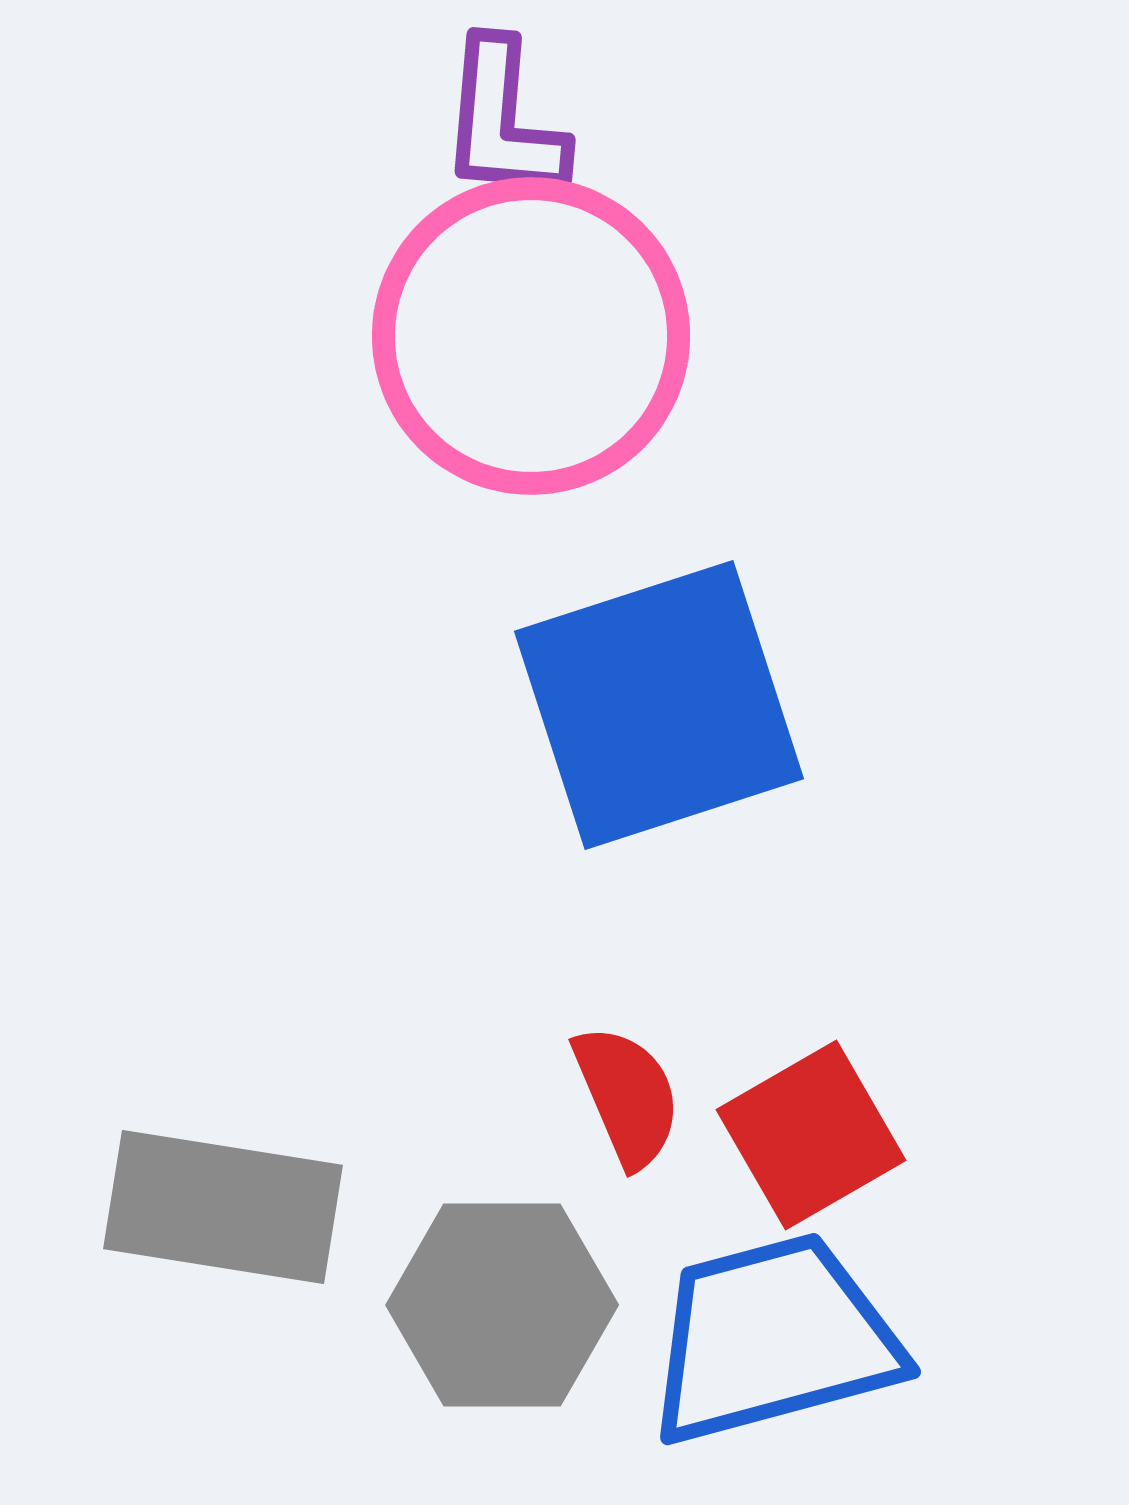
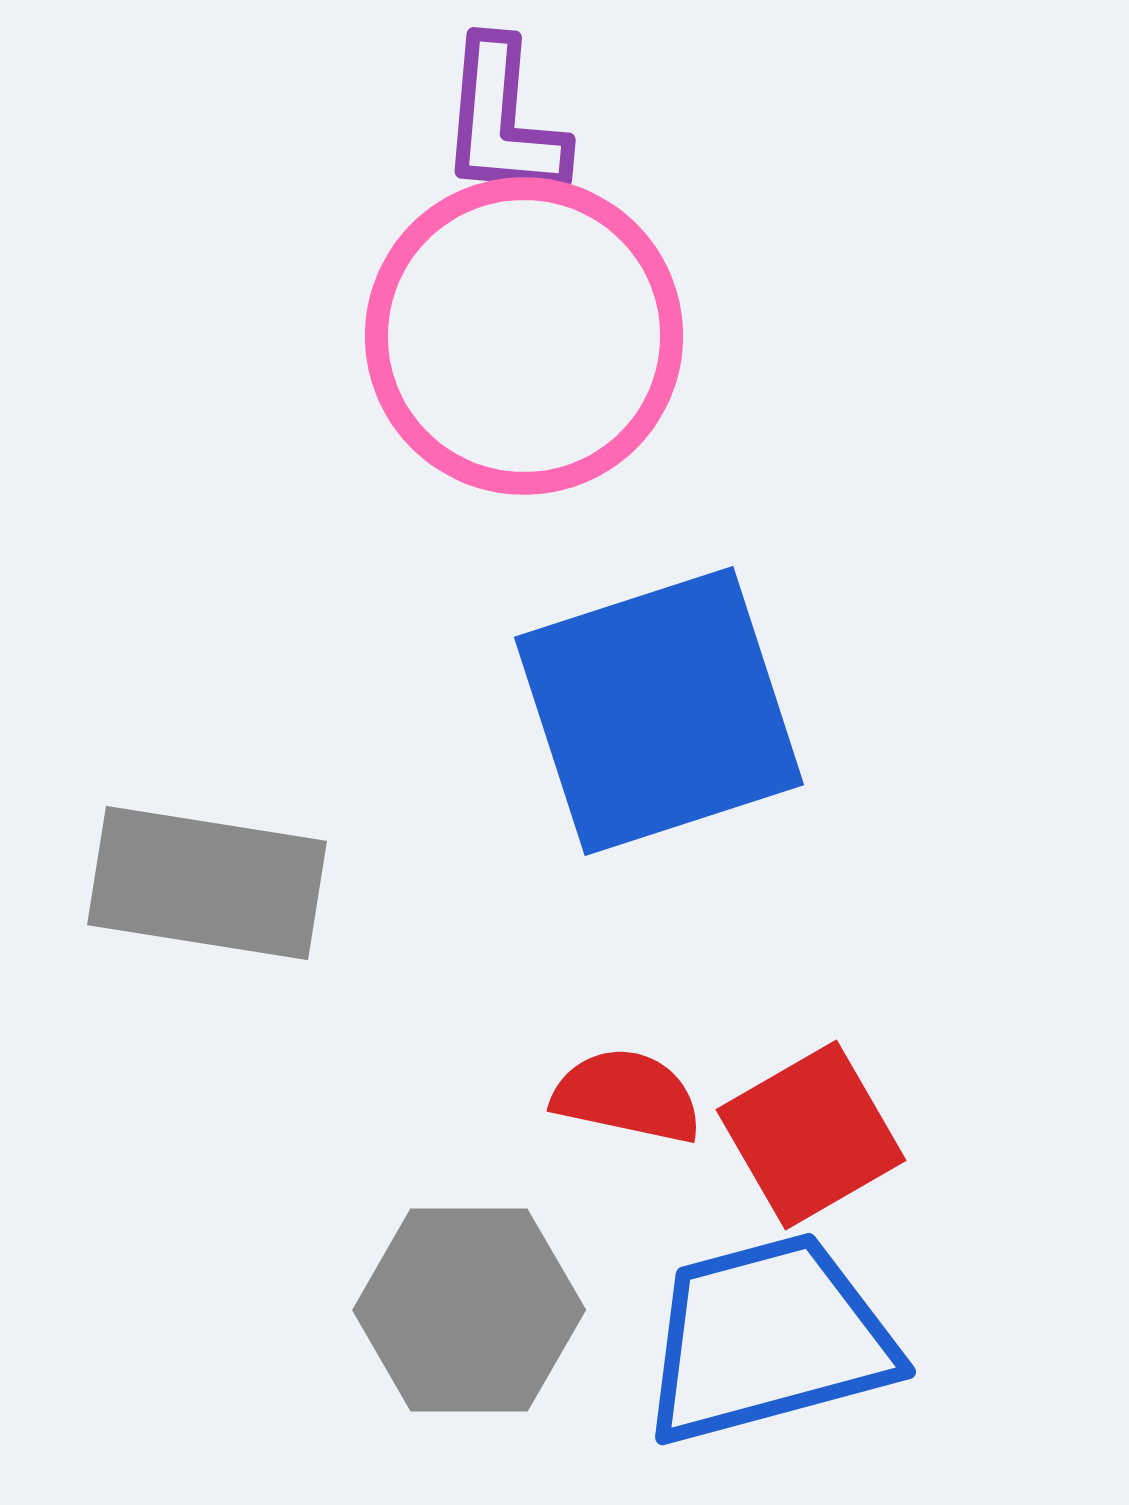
pink circle: moved 7 px left
blue square: moved 6 px down
red semicircle: rotated 55 degrees counterclockwise
gray rectangle: moved 16 px left, 324 px up
gray hexagon: moved 33 px left, 5 px down
blue trapezoid: moved 5 px left
